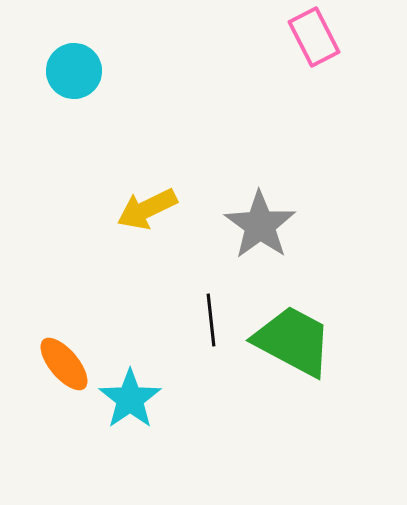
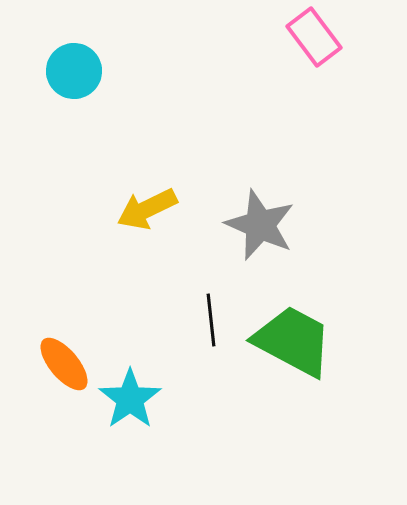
pink rectangle: rotated 10 degrees counterclockwise
gray star: rotated 12 degrees counterclockwise
